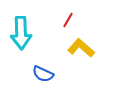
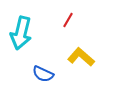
cyan arrow: rotated 16 degrees clockwise
yellow L-shape: moved 9 px down
